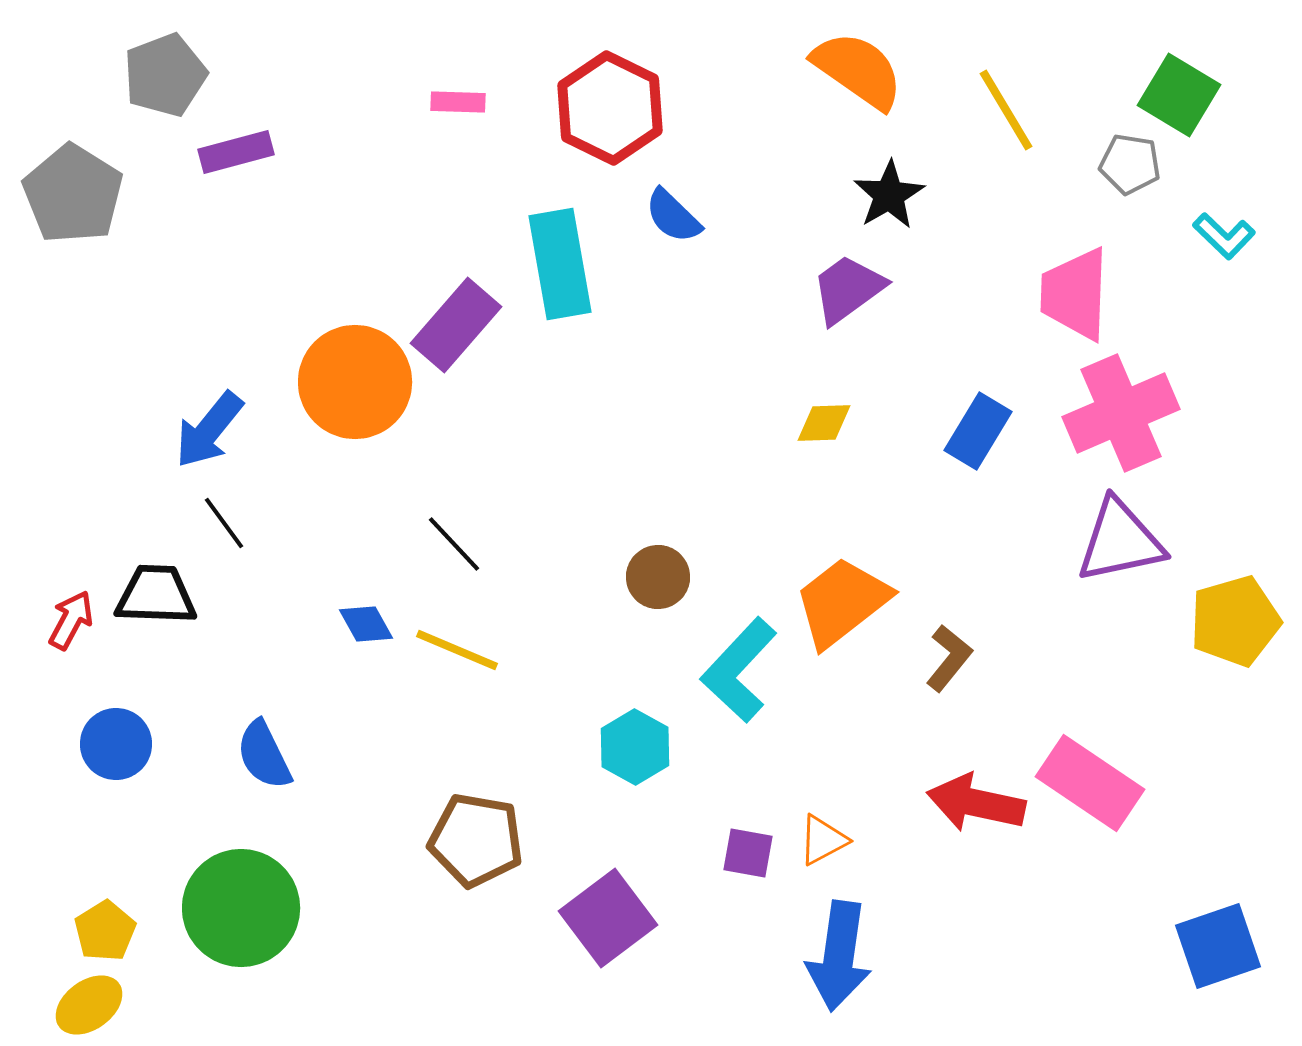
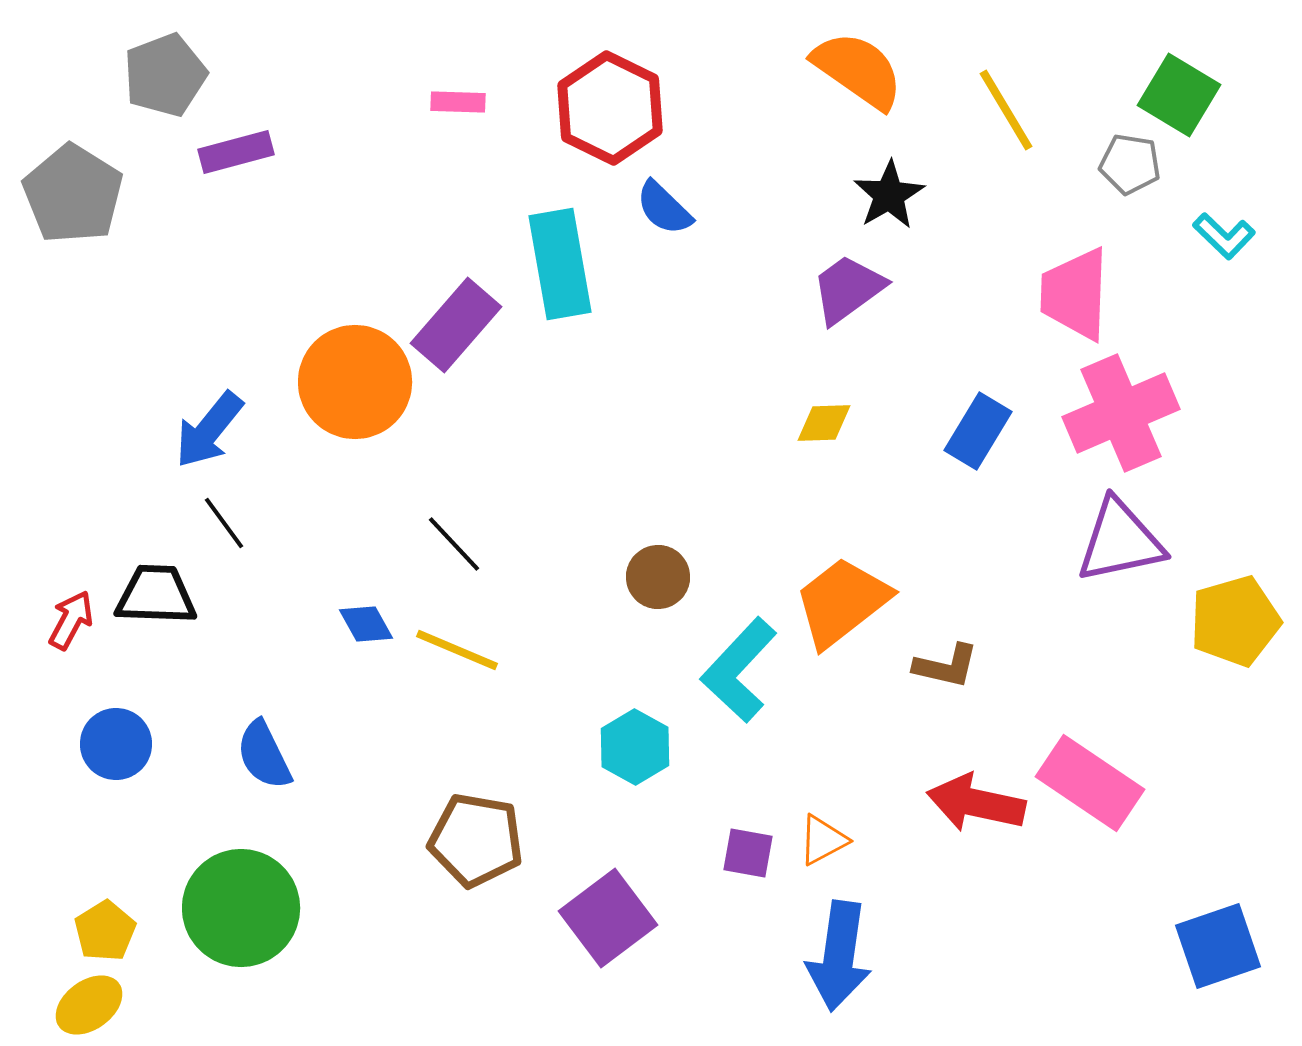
blue semicircle at (673, 216): moved 9 px left, 8 px up
brown L-shape at (949, 658): moved 3 px left, 8 px down; rotated 64 degrees clockwise
